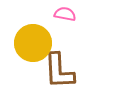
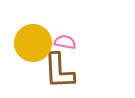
pink semicircle: moved 28 px down
